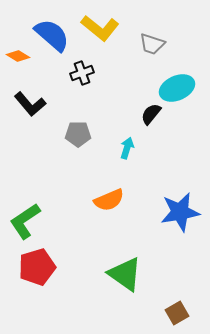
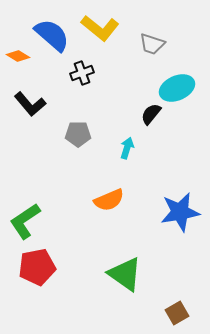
red pentagon: rotated 6 degrees clockwise
